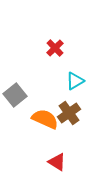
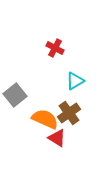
red cross: rotated 18 degrees counterclockwise
red triangle: moved 24 px up
